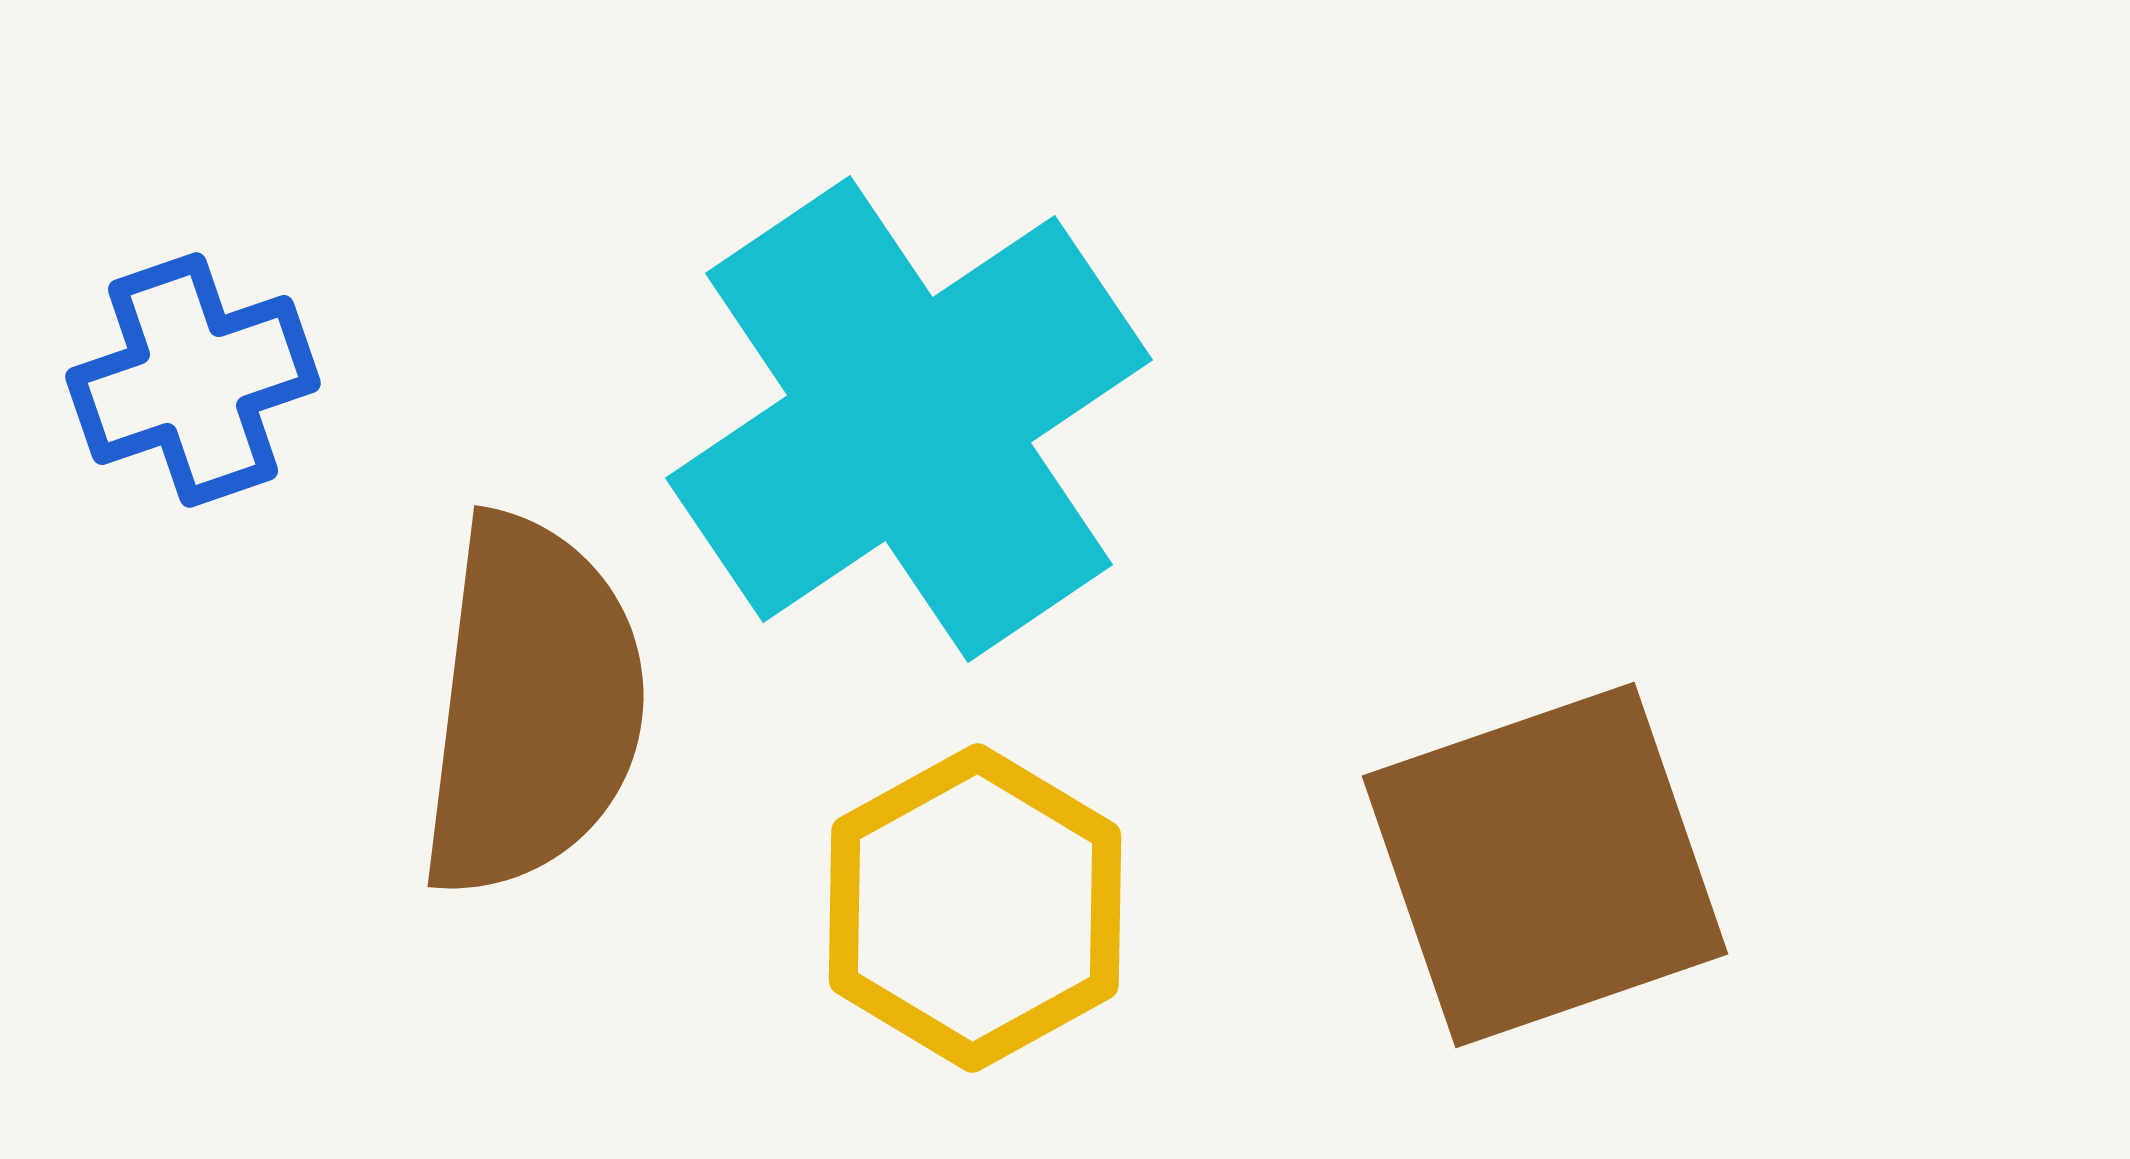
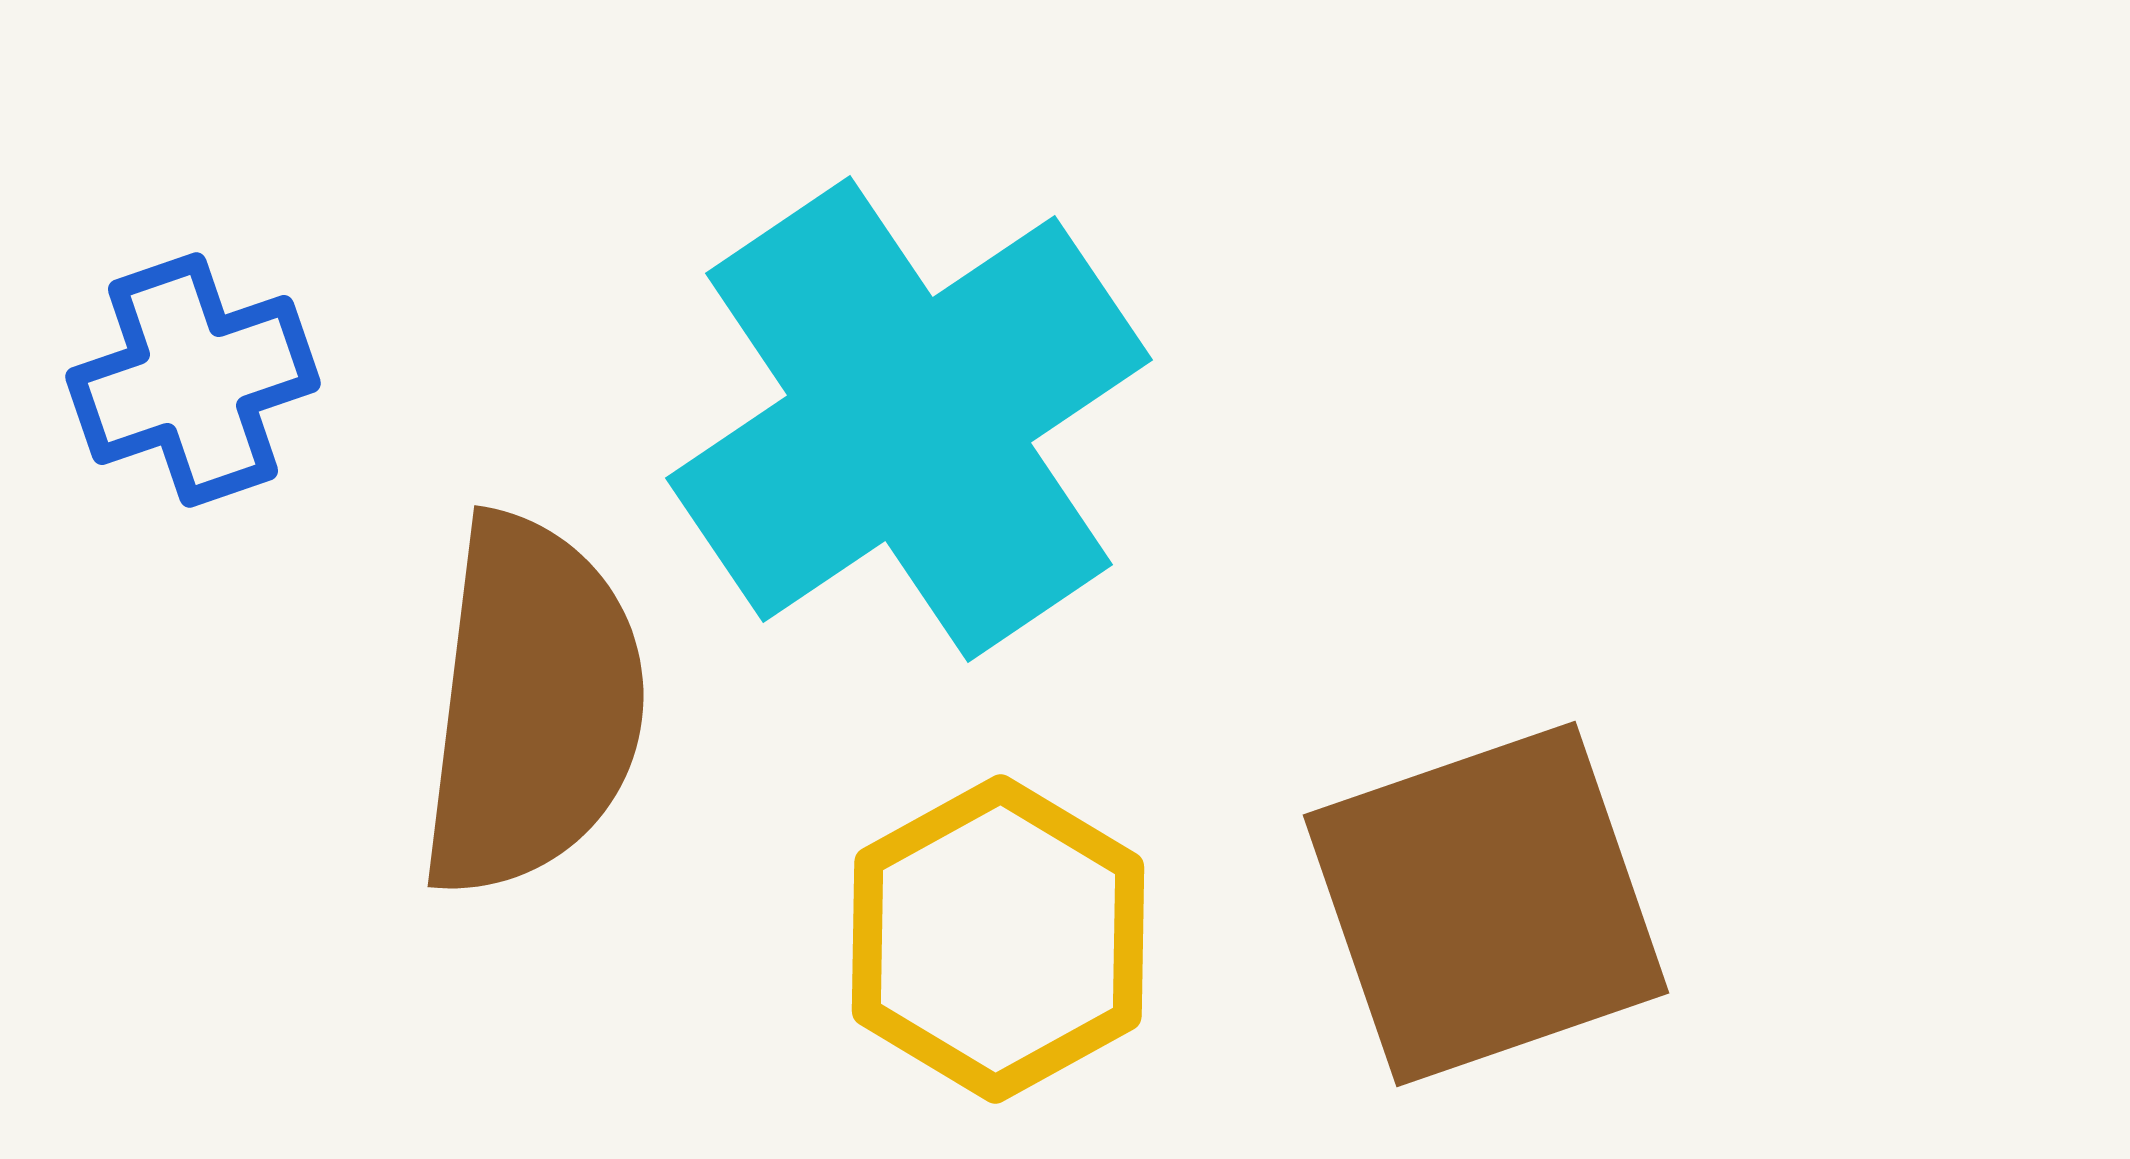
brown square: moved 59 px left, 39 px down
yellow hexagon: moved 23 px right, 31 px down
